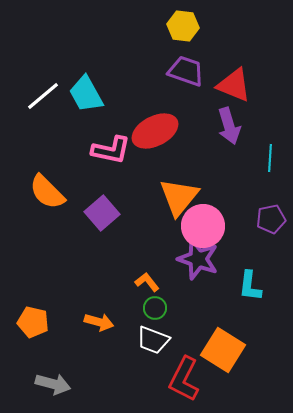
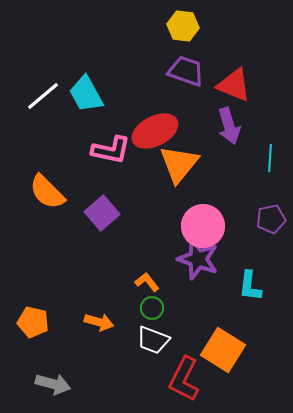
orange triangle: moved 33 px up
green circle: moved 3 px left
